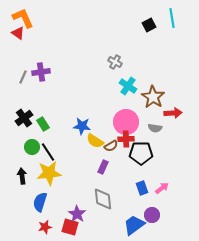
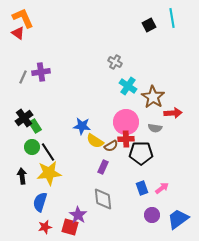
green rectangle: moved 8 px left, 2 px down
purple star: moved 1 px right, 1 px down
blue trapezoid: moved 44 px right, 6 px up
